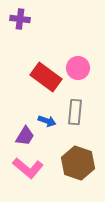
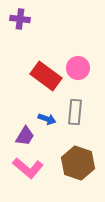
red rectangle: moved 1 px up
blue arrow: moved 2 px up
